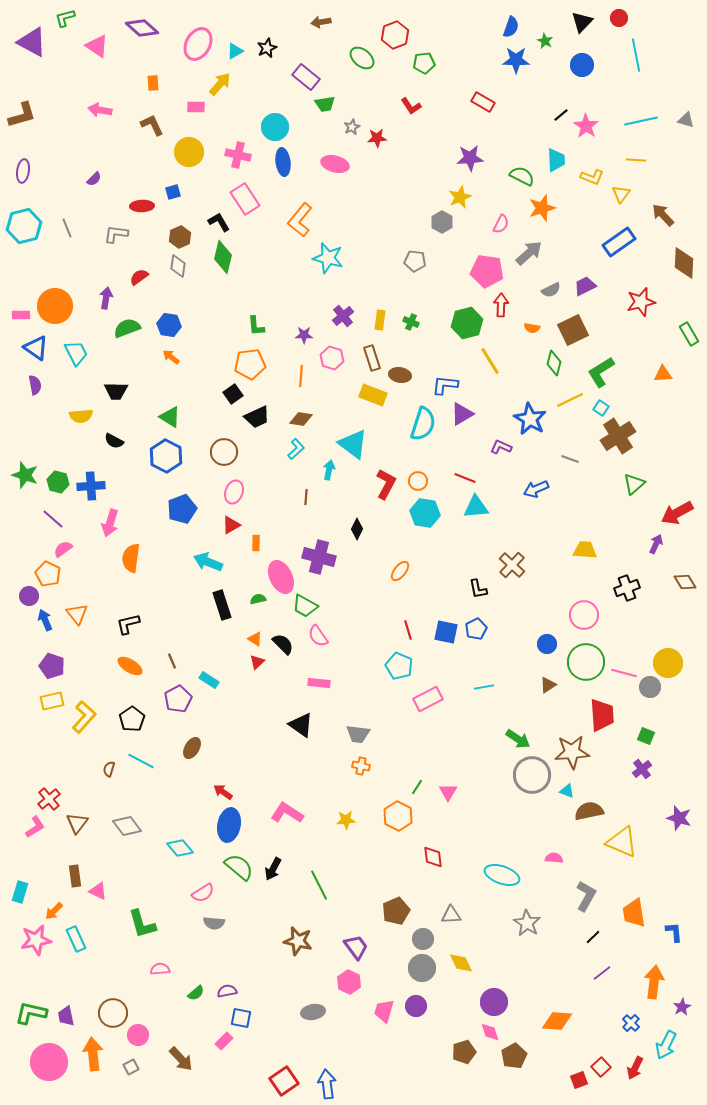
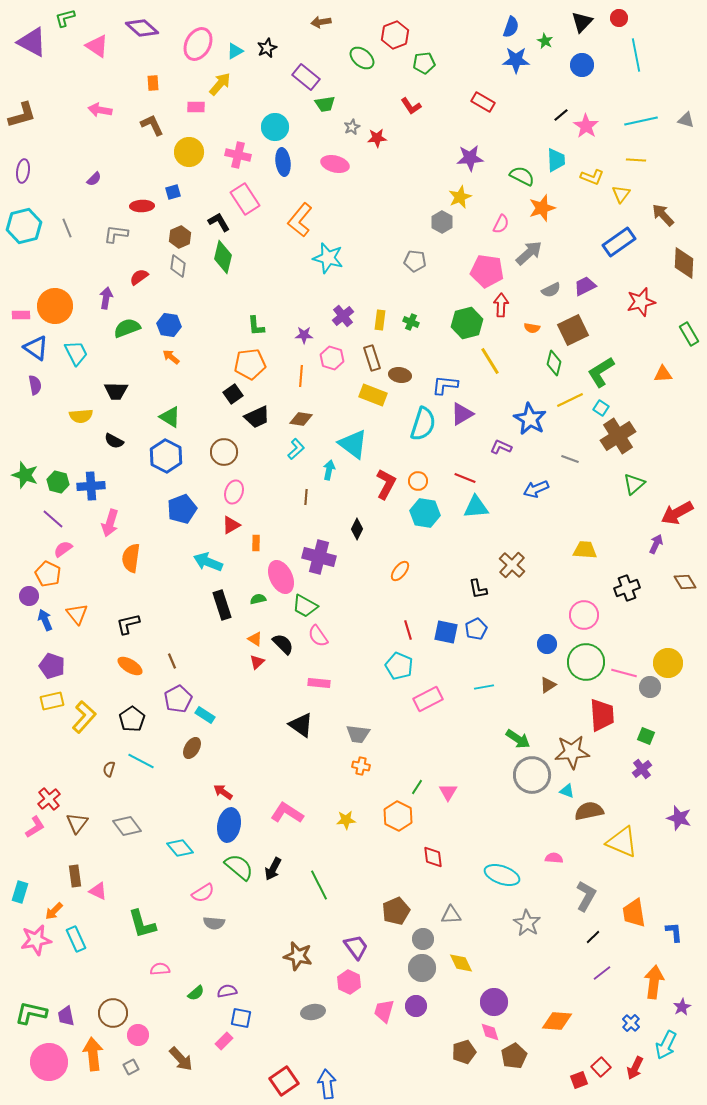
cyan rectangle at (209, 680): moved 4 px left, 35 px down
brown star at (298, 941): moved 15 px down
